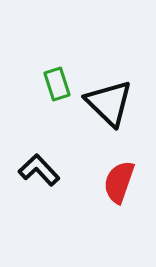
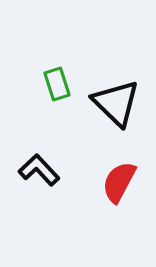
black triangle: moved 7 px right
red semicircle: rotated 9 degrees clockwise
